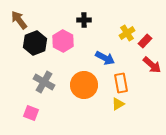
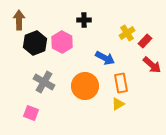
brown arrow: rotated 36 degrees clockwise
pink hexagon: moved 1 px left, 1 px down
orange circle: moved 1 px right, 1 px down
